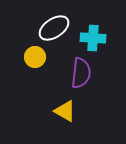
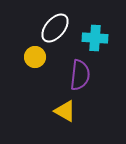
white ellipse: moved 1 px right; rotated 16 degrees counterclockwise
cyan cross: moved 2 px right
purple semicircle: moved 1 px left, 2 px down
